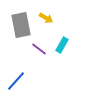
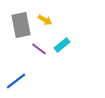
yellow arrow: moved 1 px left, 2 px down
cyan rectangle: rotated 21 degrees clockwise
blue line: rotated 10 degrees clockwise
